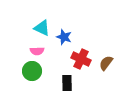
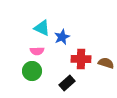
blue star: moved 2 px left; rotated 28 degrees clockwise
red cross: rotated 24 degrees counterclockwise
brown semicircle: rotated 70 degrees clockwise
black rectangle: rotated 49 degrees clockwise
